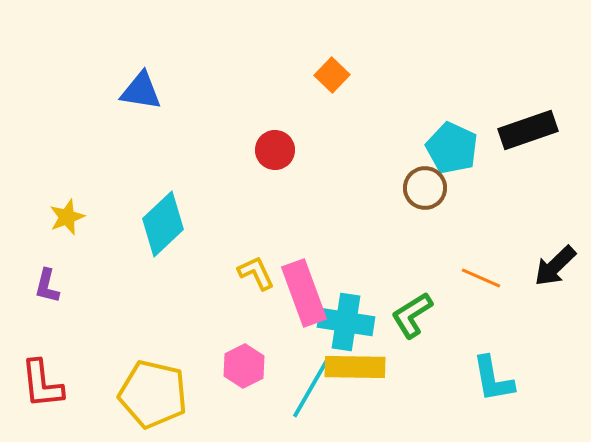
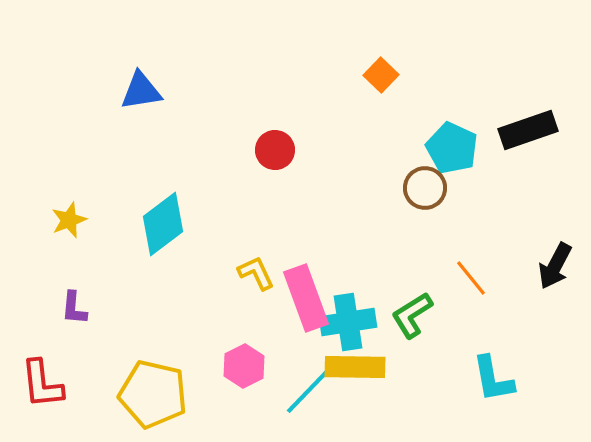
orange square: moved 49 px right
blue triangle: rotated 18 degrees counterclockwise
yellow star: moved 2 px right, 3 px down
cyan diamond: rotated 6 degrees clockwise
black arrow: rotated 18 degrees counterclockwise
orange line: moved 10 px left; rotated 27 degrees clockwise
purple L-shape: moved 27 px right, 22 px down; rotated 9 degrees counterclockwise
pink rectangle: moved 2 px right, 5 px down
cyan cross: moved 2 px right; rotated 18 degrees counterclockwise
cyan line: rotated 14 degrees clockwise
